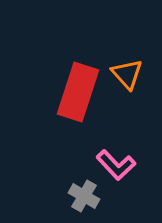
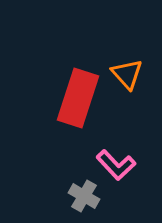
red rectangle: moved 6 px down
